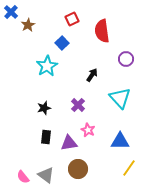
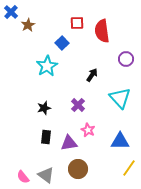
red square: moved 5 px right, 4 px down; rotated 24 degrees clockwise
